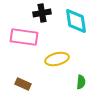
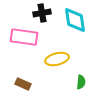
cyan diamond: moved 1 px left, 1 px up
